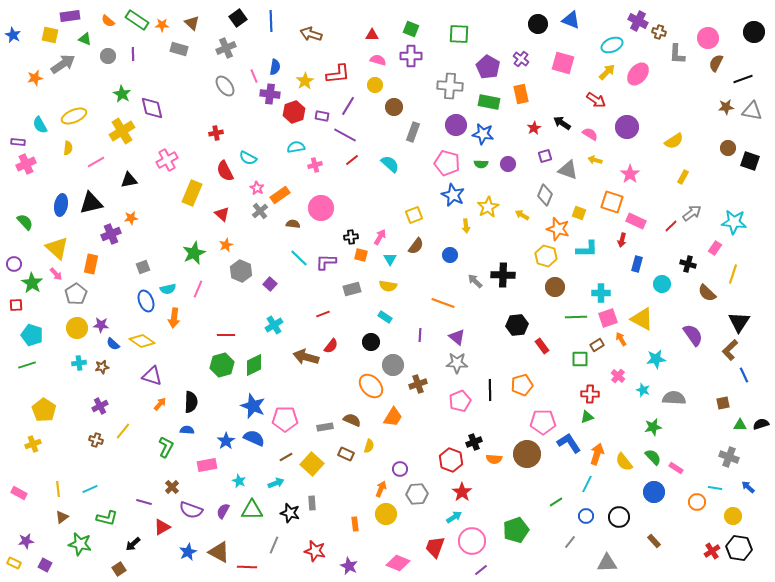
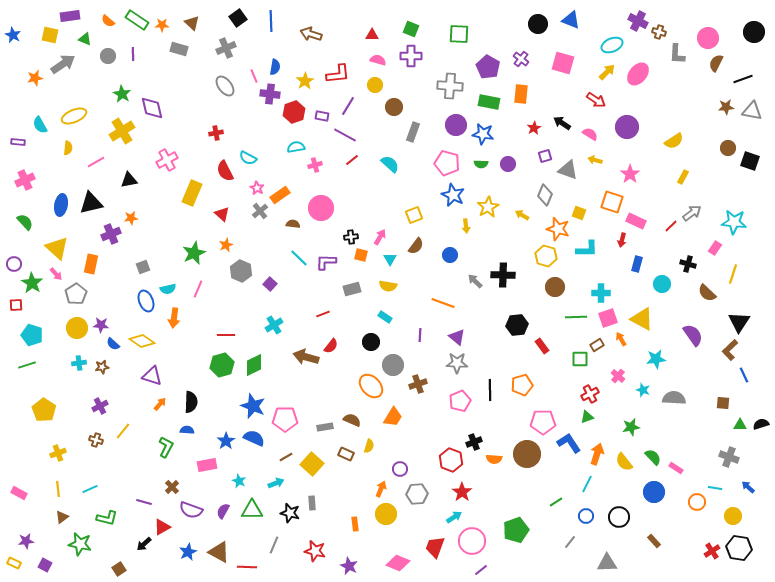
orange rectangle at (521, 94): rotated 18 degrees clockwise
pink cross at (26, 164): moved 1 px left, 16 px down
red cross at (590, 394): rotated 30 degrees counterclockwise
brown square at (723, 403): rotated 16 degrees clockwise
green star at (653, 427): moved 22 px left
yellow cross at (33, 444): moved 25 px right, 9 px down
black arrow at (133, 544): moved 11 px right
